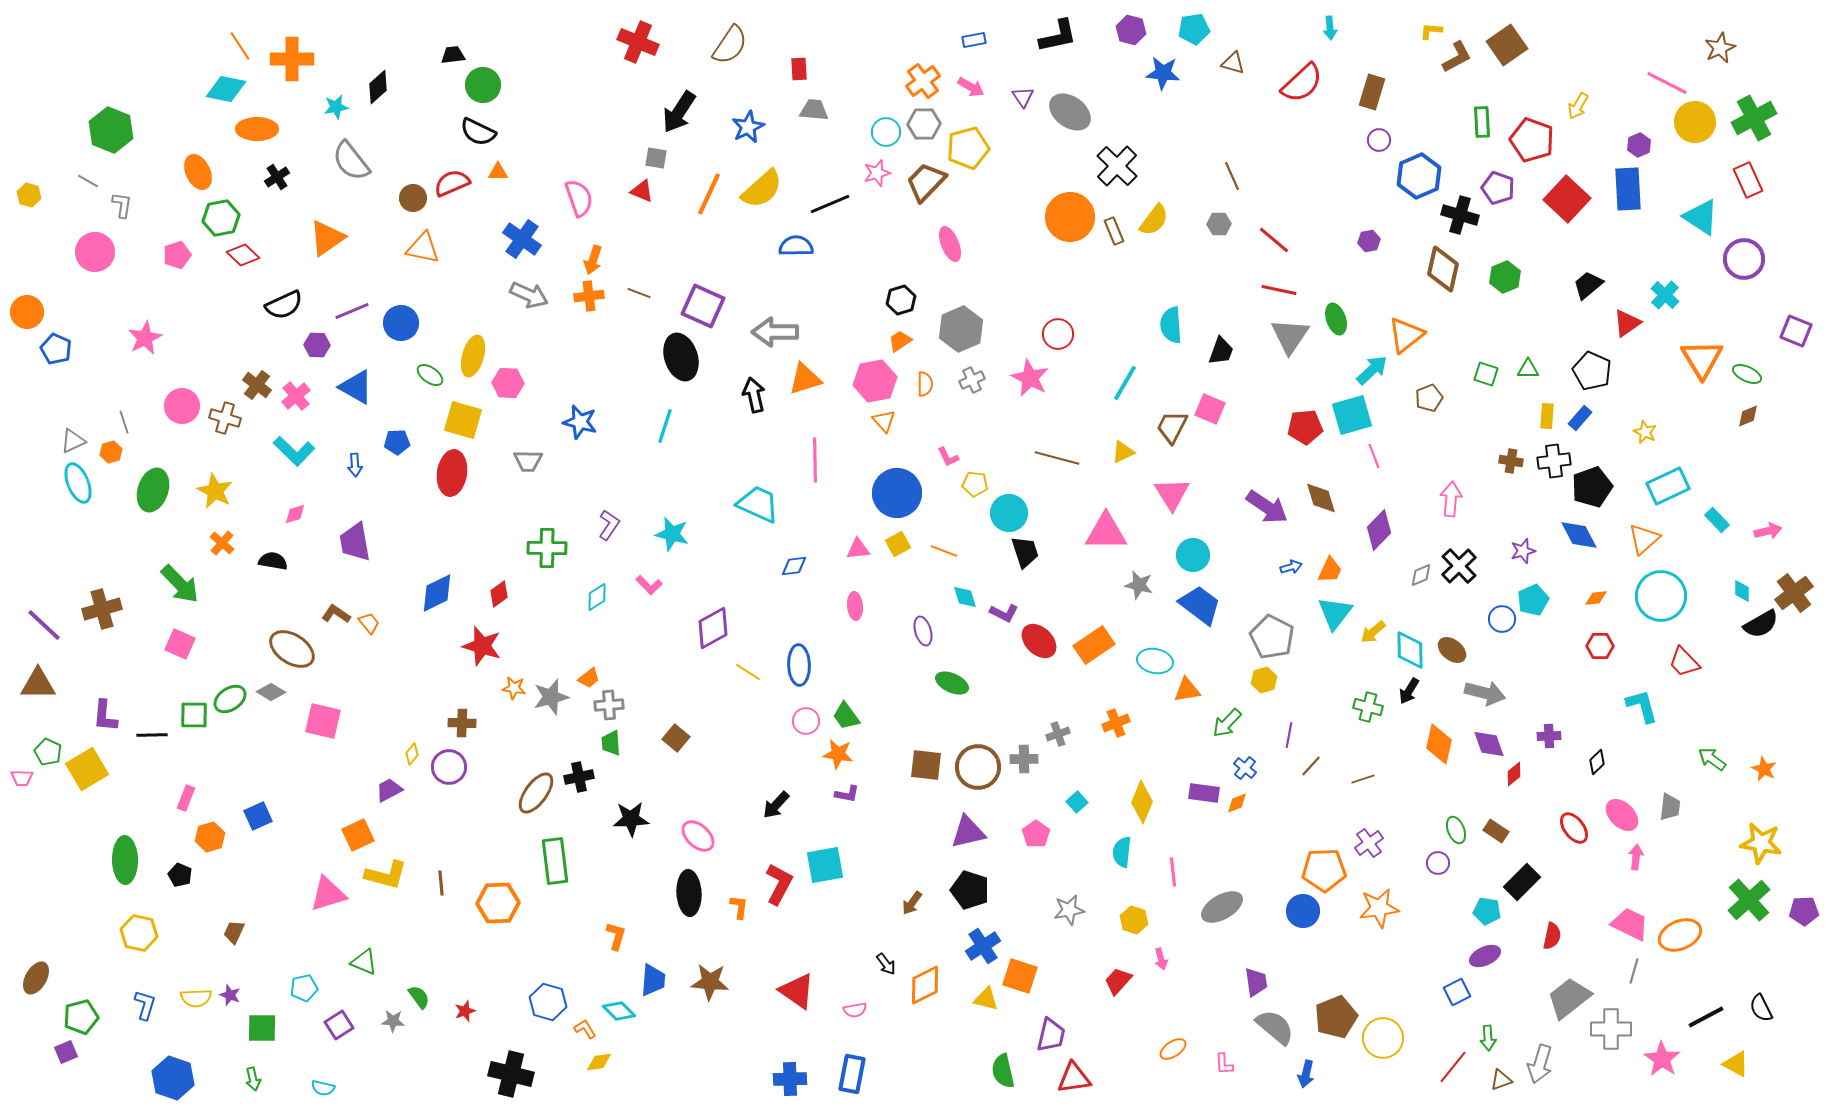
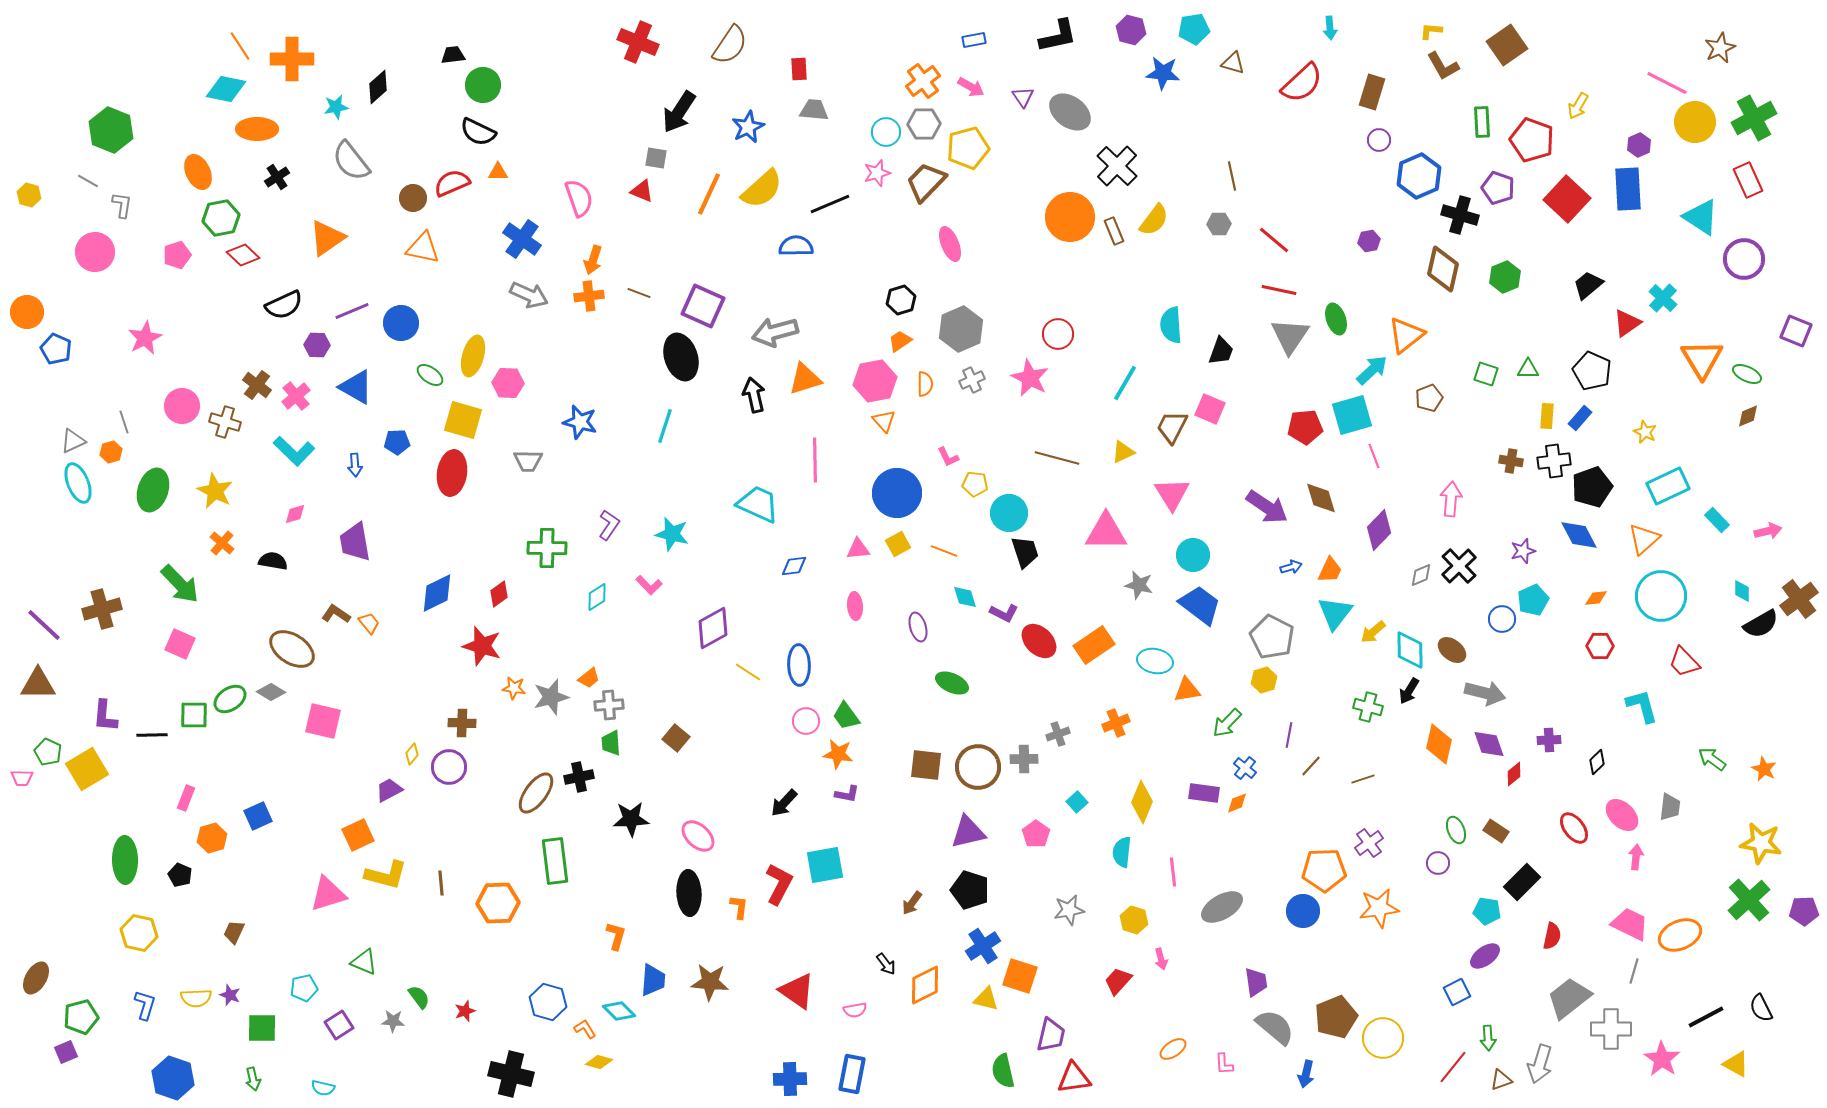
brown L-shape at (1457, 57): moved 14 px left, 9 px down; rotated 88 degrees clockwise
brown line at (1232, 176): rotated 12 degrees clockwise
cyan cross at (1665, 295): moved 2 px left, 3 px down
gray arrow at (775, 332): rotated 15 degrees counterclockwise
brown cross at (225, 418): moved 4 px down
brown cross at (1794, 593): moved 5 px right, 6 px down
purple ellipse at (923, 631): moved 5 px left, 4 px up
purple cross at (1549, 736): moved 4 px down
black arrow at (776, 805): moved 8 px right, 2 px up
orange hexagon at (210, 837): moved 2 px right, 1 px down
purple ellipse at (1485, 956): rotated 12 degrees counterclockwise
yellow diamond at (599, 1062): rotated 24 degrees clockwise
